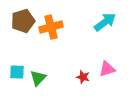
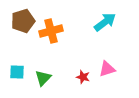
orange cross: moved 4 px down
green triangle: moved 5 px right
